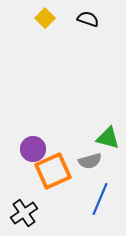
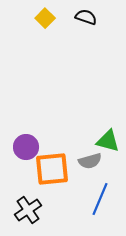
black semicircle: moved 2 px left, 2 px up
green triangle: moved 3 px down
purple circle: moved 7 px left, 2 px up
orange square: moved 1 px left, 2 px up; rotated 18 degrees clockwise
black cross: moved 4 px right, 3 px up
